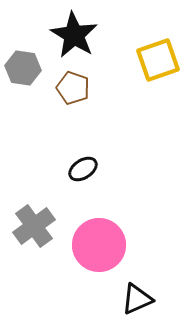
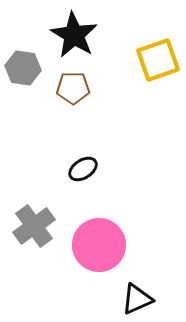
brown pentagon: rotated 20 degrees counterclockwise
